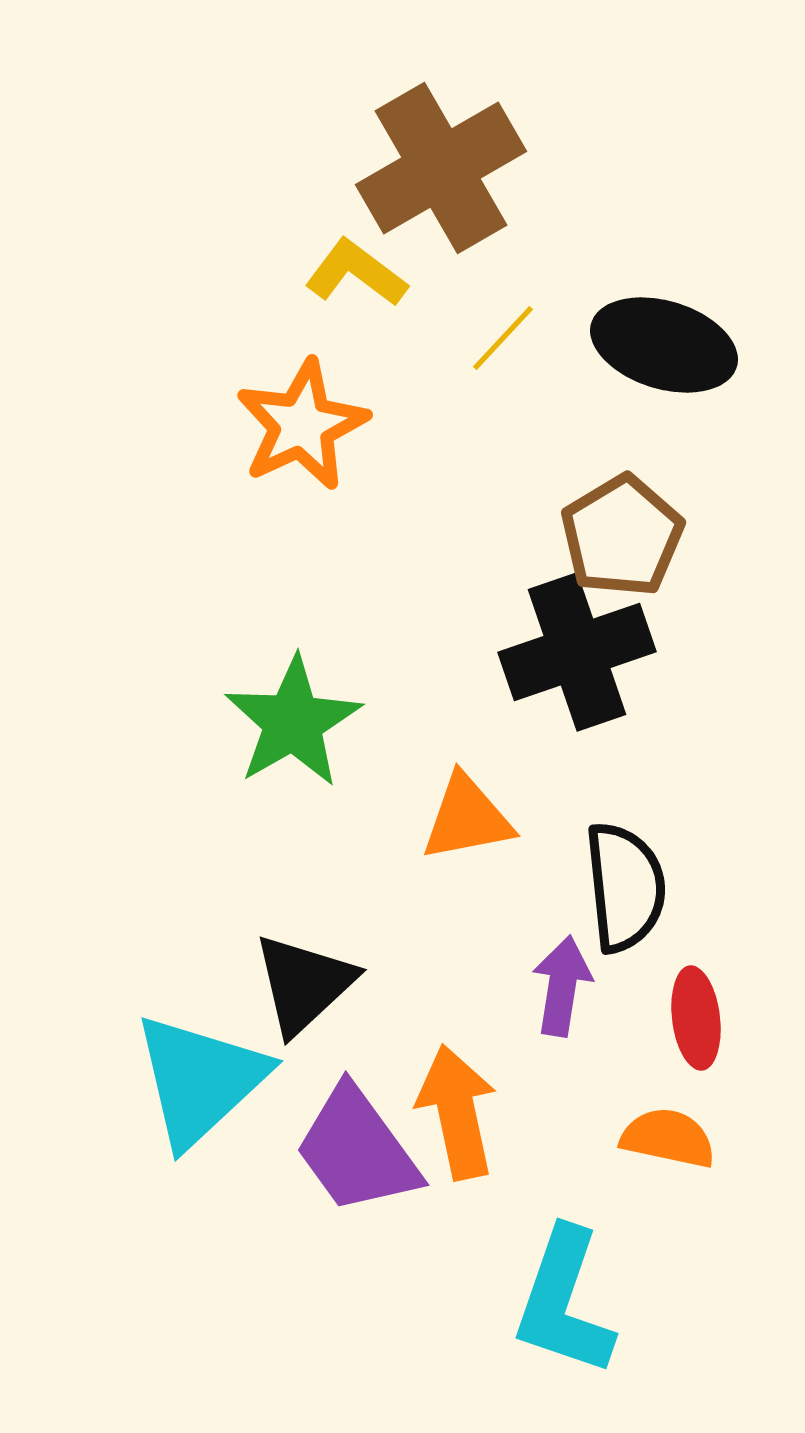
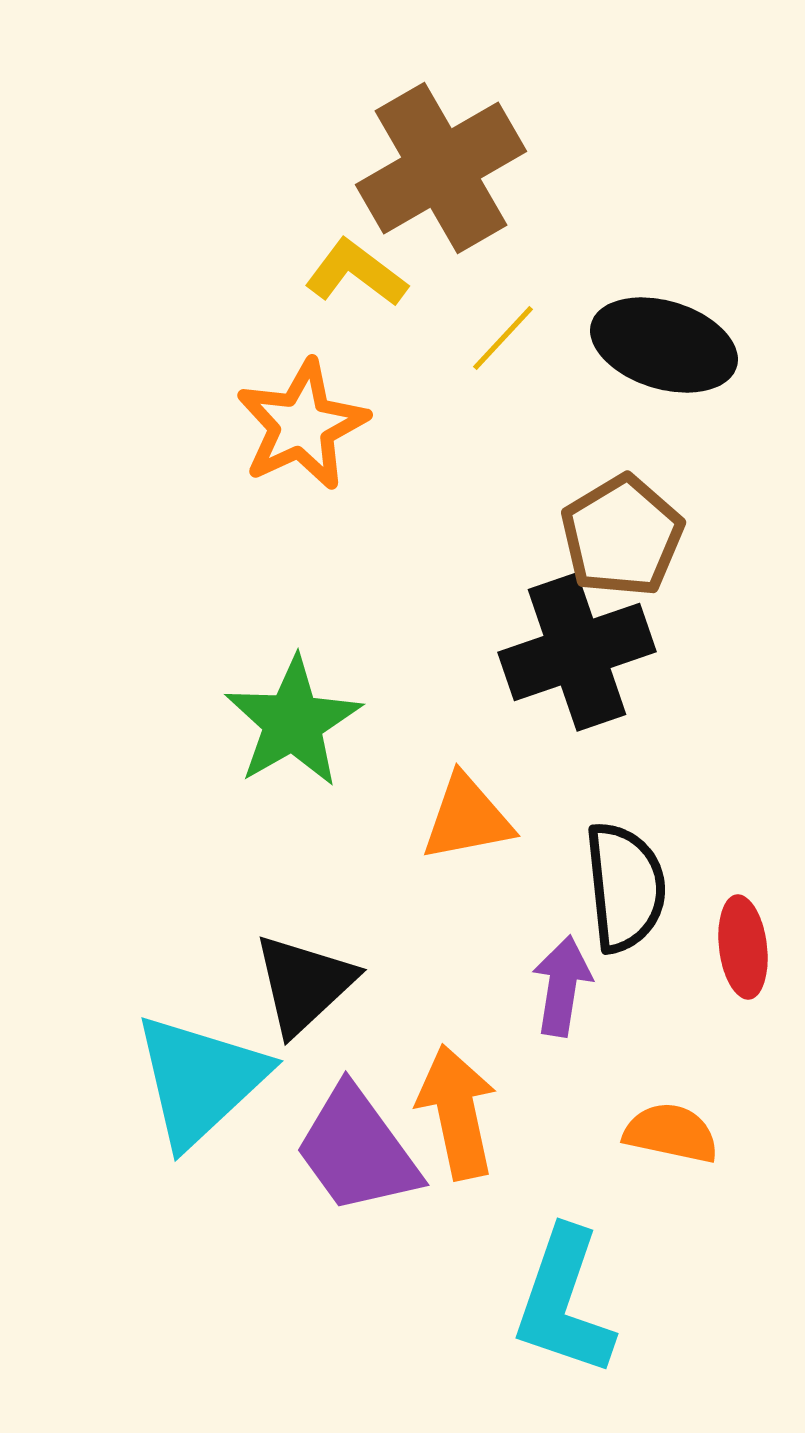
red ellipse: moved 47 px right, 71 px up
orange semicircle: moved 3 px right, 5 px up
